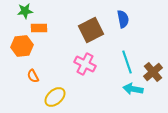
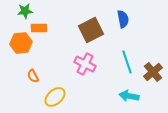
orange hexagon: moved 1 px left, 3 px up
cyan arrow: moved 4 px left, 7 px down
